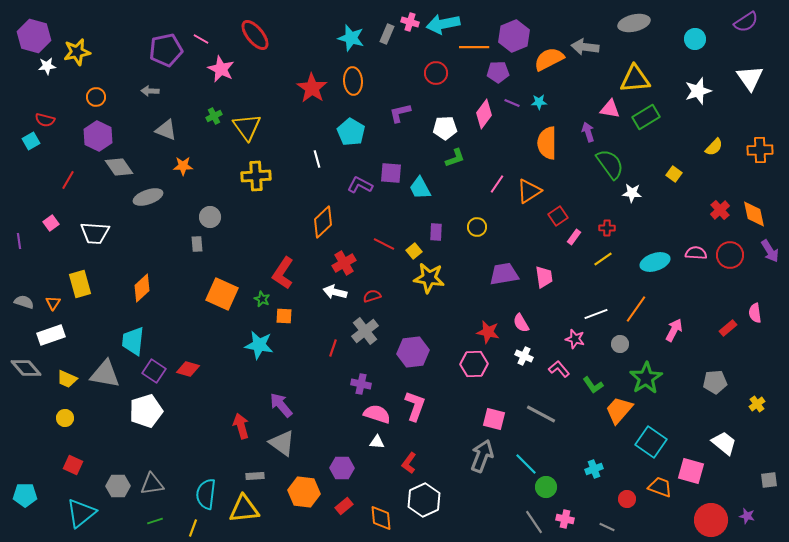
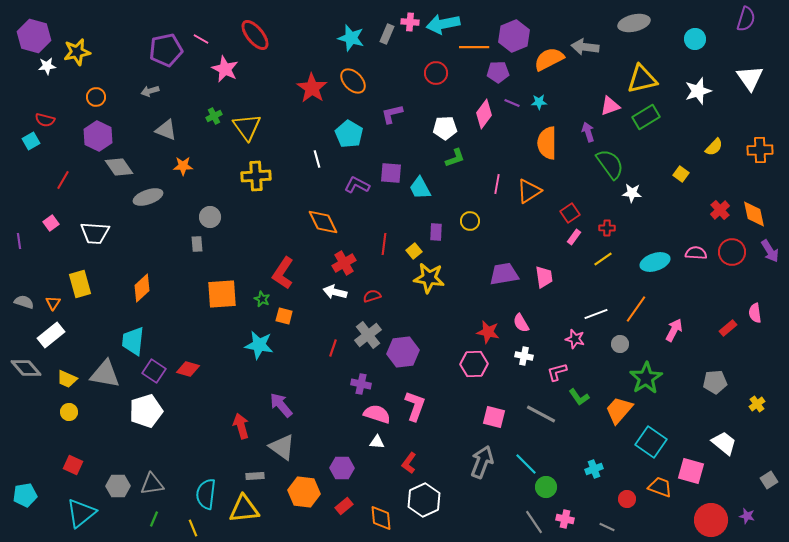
pink cross at (410, 22): rotated 12 degrees counterclockwise
purple semicircle at (746, 22): moved 3 px up; rotated 40 degrees counterclockwise
pink star at (221, 69): moved 4 px right
yellow triangle at (635, 79): moved 7 px right; rotated 8 degrees counterclockwise
orange ellipse at (353, 81): rotated 40 degrees counterclockwise
gray arrow at (150, 91): rotated 18 degrees counterclockwise
pink triangle at (610, 109): moved 3 px up; rotated 30 degrees counterclockwise
purple L-shape at (400, 113): moved 8 px left, 1 px down
cyan pentagon at (351, 132): moved 2 px left, 2 px down
yellow square at (674, 174): moved 7 px right
red line at (68, 180): moved 5 px left
pink line at (497, 184): rotated 24 degrees counterclockwise
purple L-shape at (360, 185): moved 3 px left
red square at (558, 216): moved 12 px right, 3 px up
orange diamond at (323, 222): rotated 72 degrees counterclockwise
yellow circle at (477, 227): moved 7 px left, 6 px up
red line at (384, 244): rotated 70 degrees clockwise
red circle at (730, 255): moved 2 px right, 3 px up
orange square at (222, 294): rotated 28 degrees counterclockwise
orange square at (284, 316): rotated 12 degrees clockwise
gray cross at (365, 331): moved 3 px right, 4 px down
white rectangle at (51, 335): rotated 20 degrees counterclockwise
purple hexagon at (413, 352): moved 10 px left
white cross at (524, 356): rotated 12 degrees counterclockwise
pink L-shape at (559, 369): moved 2 px left, 3 px down; rotated 65 degrees counterclockwise
green L-shape at (593, 385): moved 14 px left, 12 px down
yellow circle at (65, 418): moved 4 px right, 6 px up
pink square at (494, 419): moved 2 px up
gray triangle at (282, 443): moved 4 px down
gray arrow at (482, 456): moved 6 px down
gray square at (769, 480): rotated 24 degrees counterclockwise
cyan pentagon at (25, 495): rotated 10 degrees counterclockwise
green line at (155, 521): moved 1 px left, 2 px up; rotated 49 degrees counterclockwise
yellow line at (193, 528): rotated 42 degrees counterclockwise
